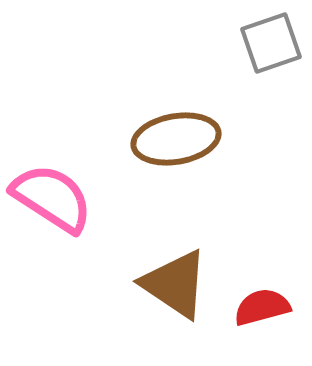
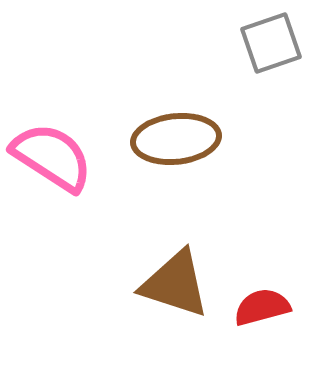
brown ellipse: rotated 4 degrees clockwise
pink semicircle: moved 41 px up
brown triangle: rotated 16 degrees counterclockwise
